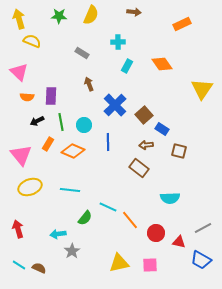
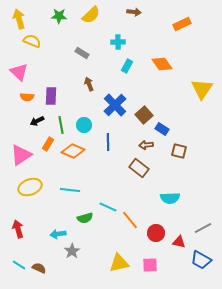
yellow semicircle at (91, 15): rotated 24 degrees clockwise
green line at (61, 122): moved 3 px down
pink triangle at (21, 155): rotated 35 degrees clockwise
green semicircle at (85, 218): rotated 35 degrees clockwise
